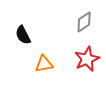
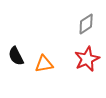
gray diamond: moved 2 px right, 2 px down
black semicircle: moved 7 px left, 21 px down
